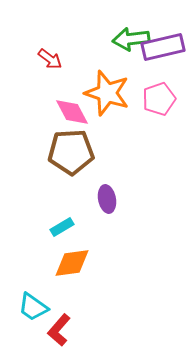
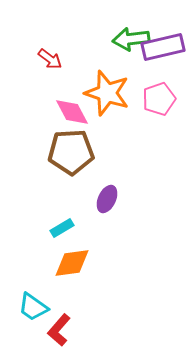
purple ellipse: rotated 36 degrees clockwise
cyan rectangle: moved 1 px down
